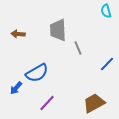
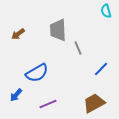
brown arrow: rotated 40 degrees counterclockwise
blue line: moved 6 px left, 5 px down
blue arrow: moved 7 px down
purple line: moved 1 px right, 1 px down; rotated 24 degrees clockwise
